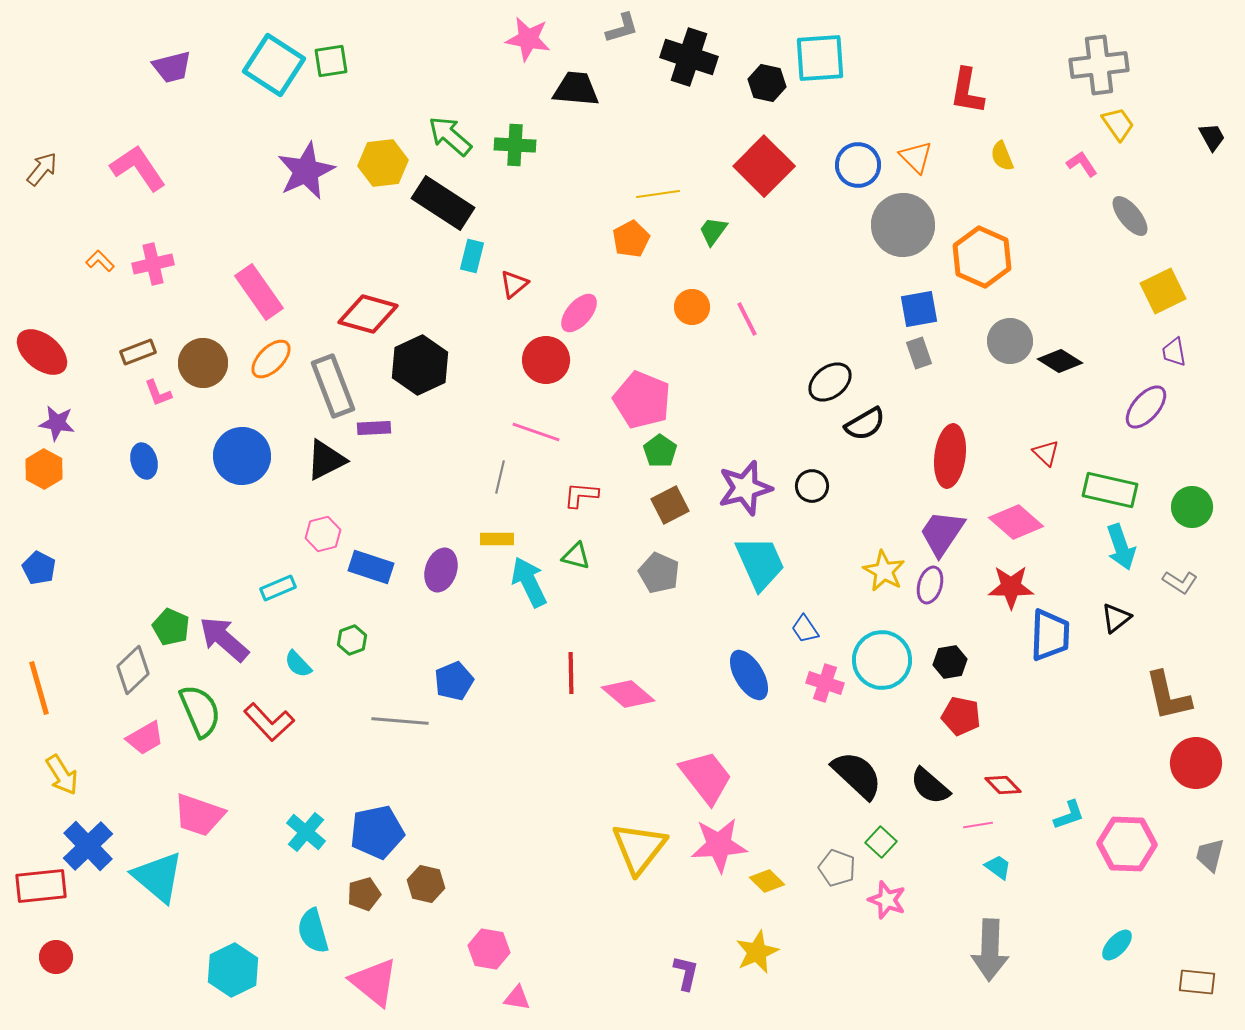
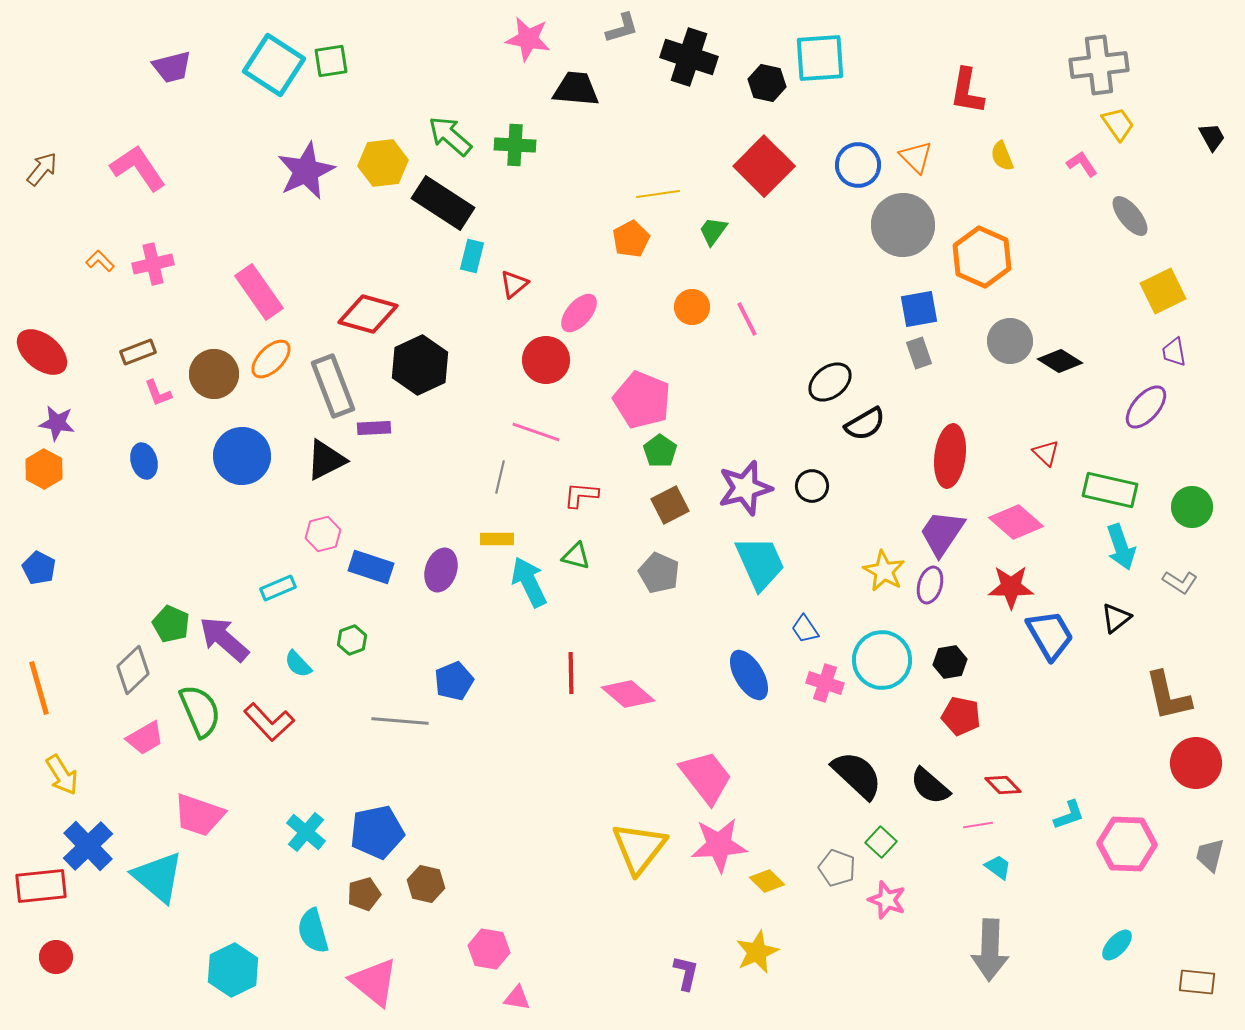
brown circle at (203, 363): moved 11 px right, 11 px down
green pentagon at (171, 627): moved 3 px up
blue trapezoid at (1050, 635): rotated 32 degrees counterclockwise
